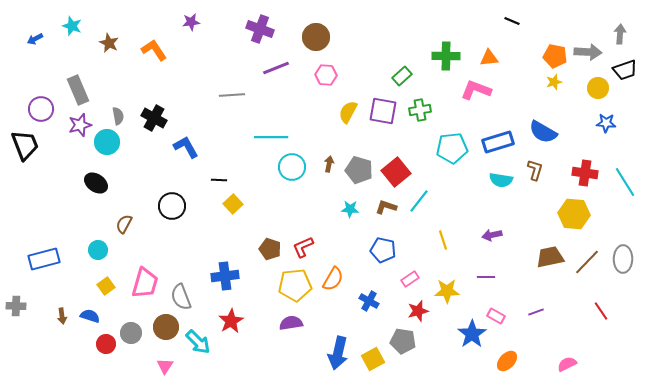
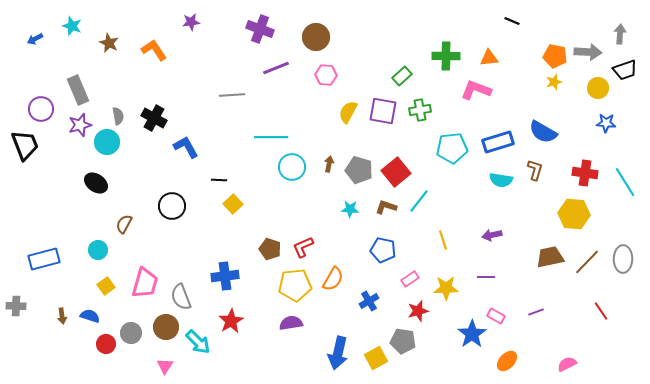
yellow star at (447, 291): moved 1 px left, 3 px up
blue cross at (369, 301): rotated 30 degrees clockwise
yellow square at (373, 359): moved 3 px right, 1 px up
